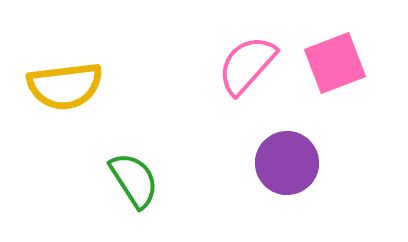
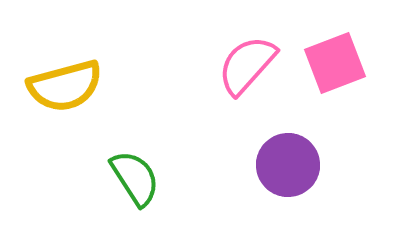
yellow semicircle: rotated 8 degrees counterclockwise
purple circle: moved 1 px right, 2 px down
green semicircle: moved 1 px right, 2 px up
